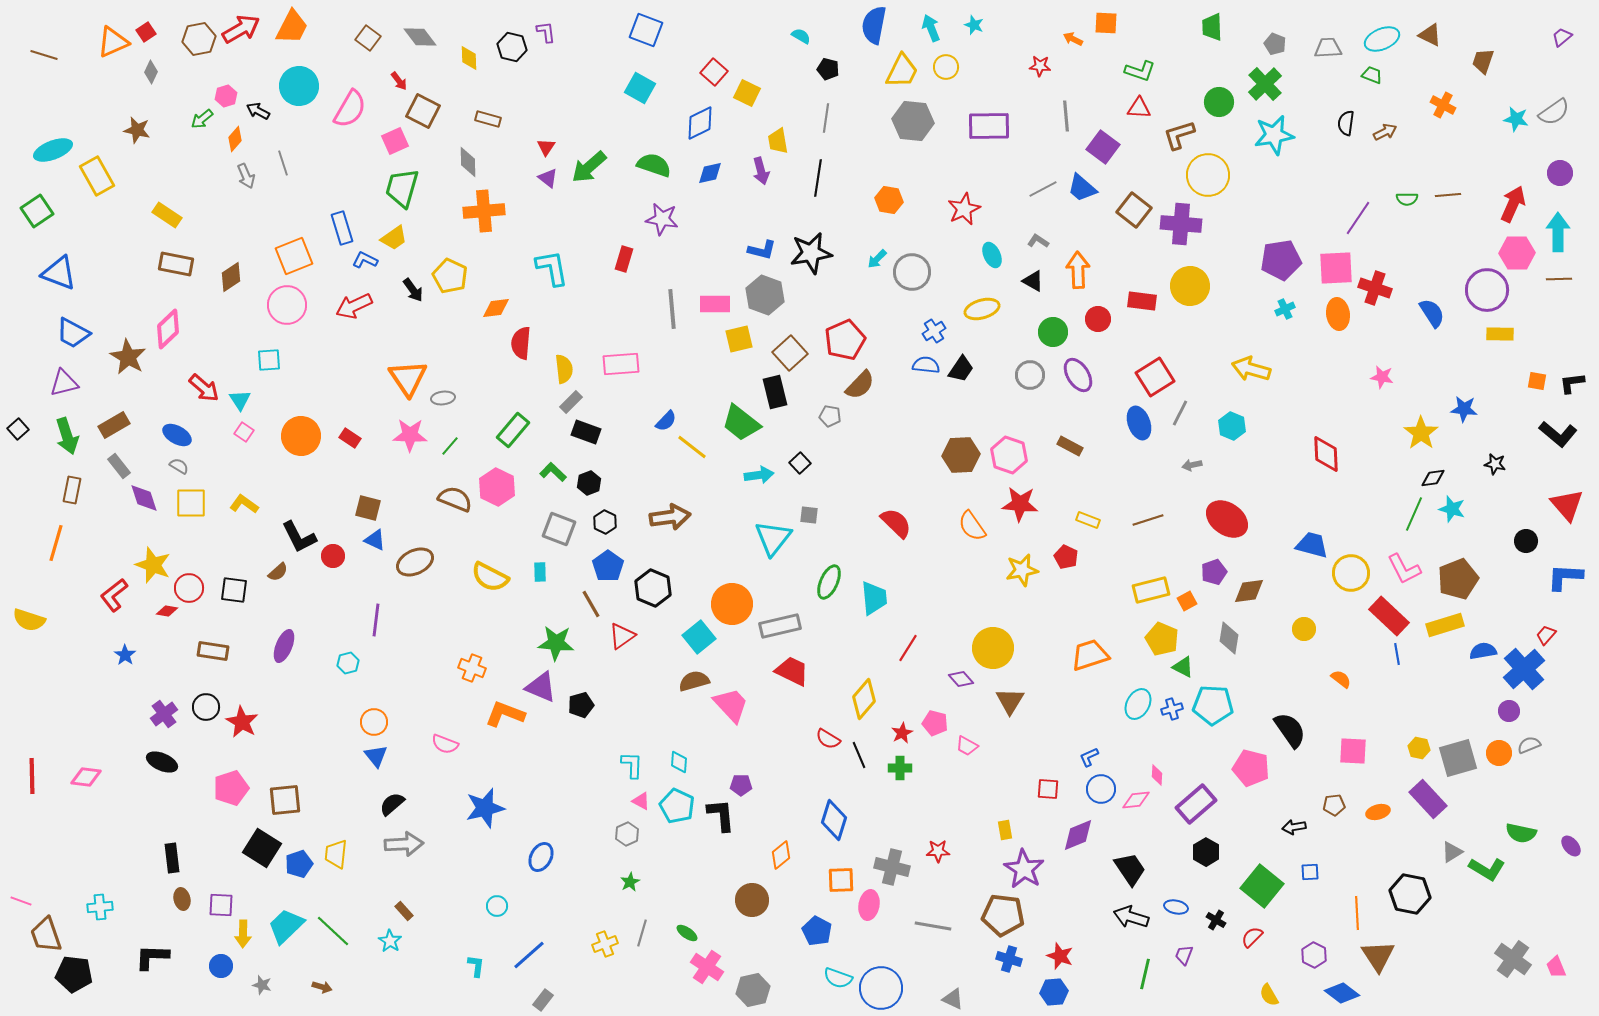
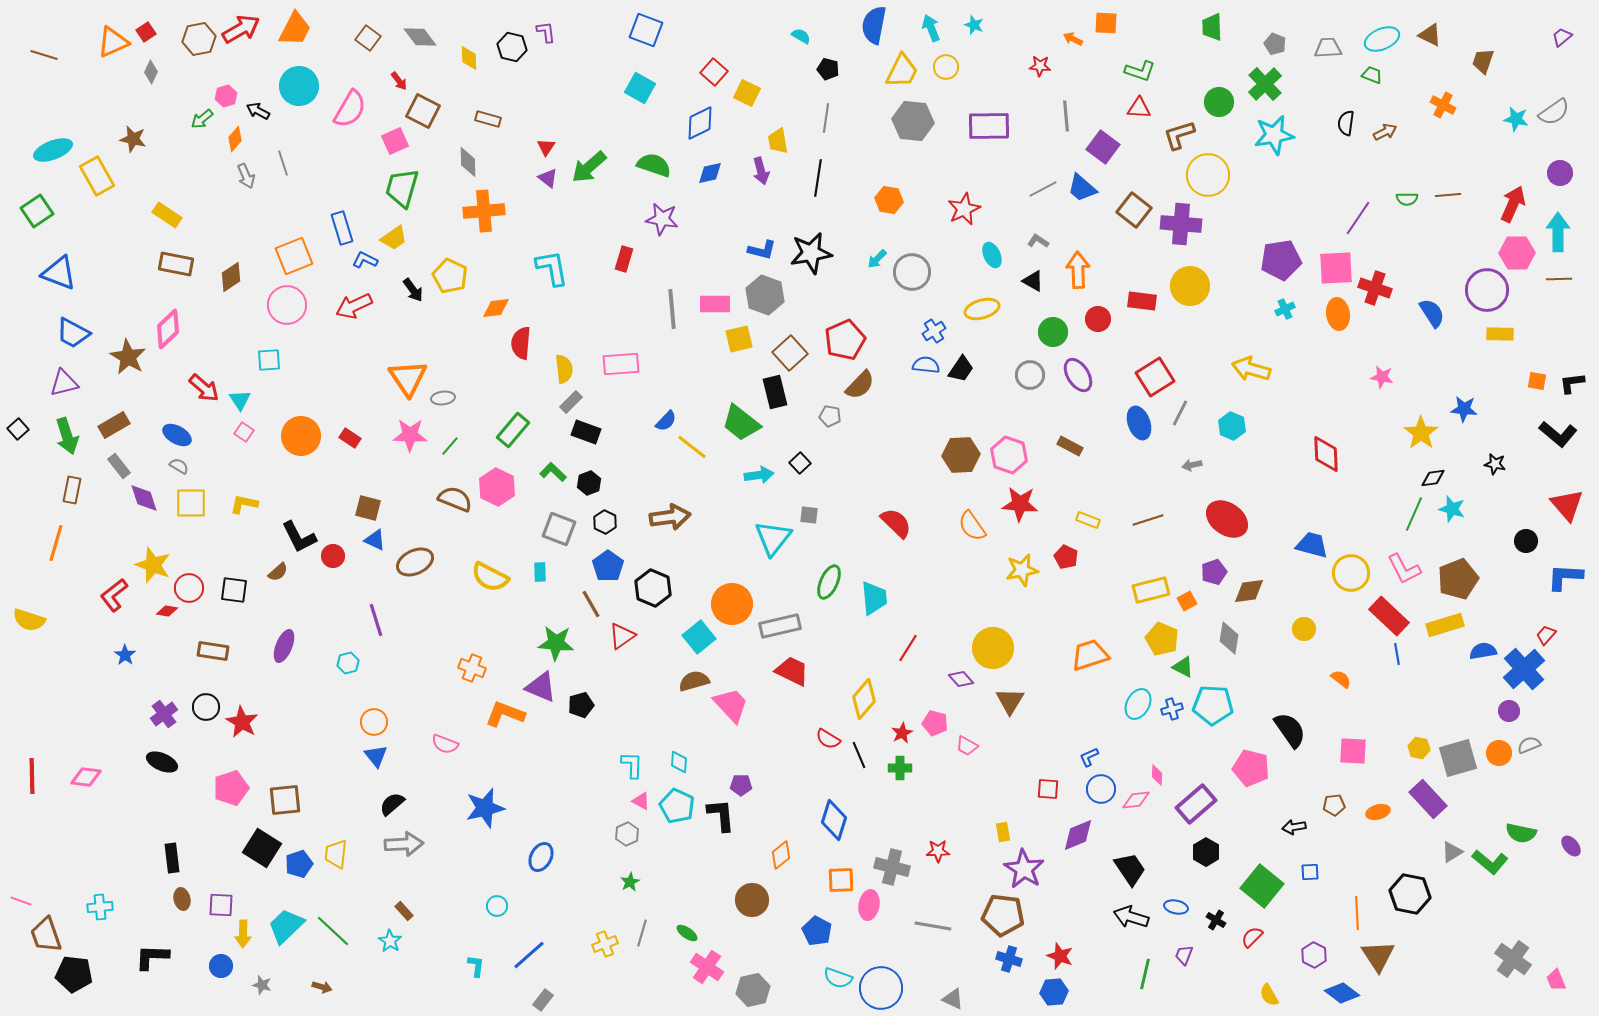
orange trapezoid at (292, 27): moved 3 px right, 2 px down
brown star at (137, 130): moved 4 px left, 9 px down
yellow L-shape at (244, 504): rotated 24 degrees counterclockwise
purple line at (376, 620): rotated 24 degrees counterclockwise
yellow rectangle at (1005, 830): moved 2 px left, 2 px down
green L-shape at (1487, 869): moved 3 px right, 7 px up; rotated 9 degrees clockwise
pink trapezoid at (1556, 967): moved 13 px down
